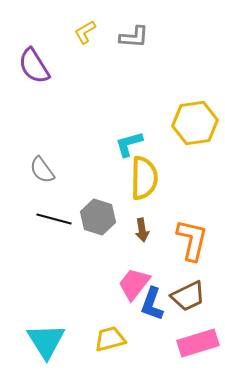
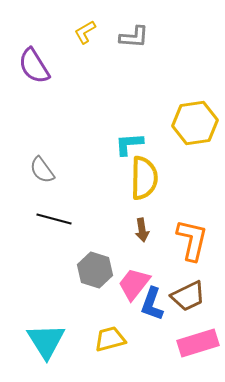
cyan L-shape: rotated 12 degrees clockwise
gray hexagon: moved 3 px left, 53 px down
